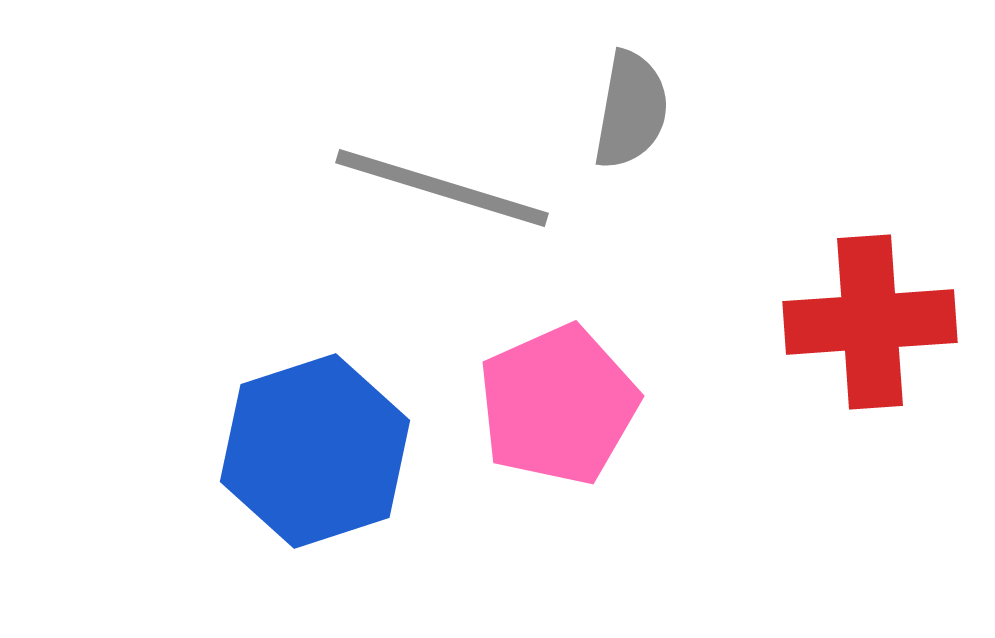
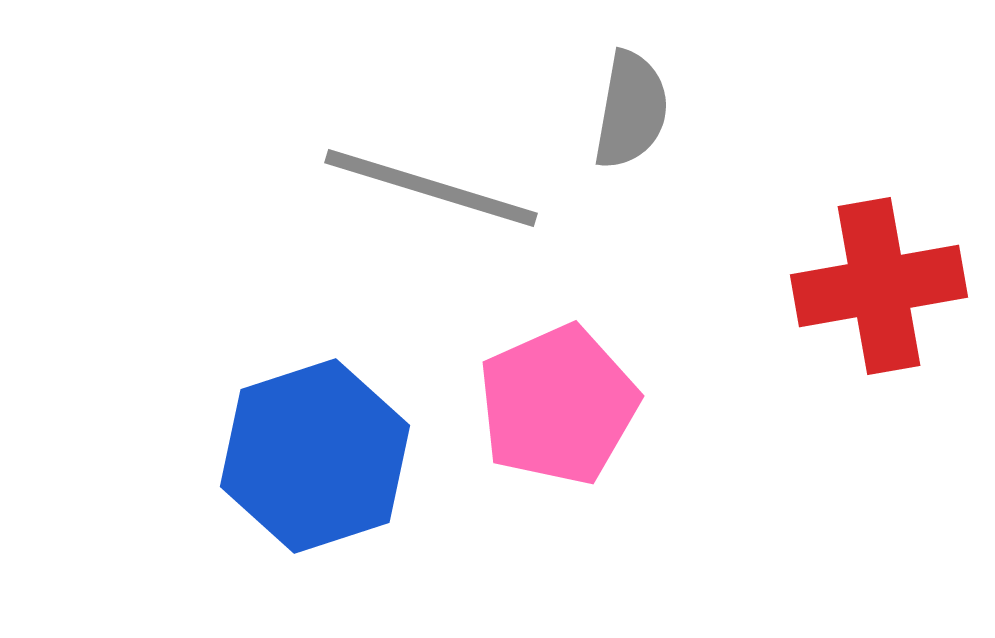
gray line: moved 11 px left
red cross: moved 9 px right, 36 px up; rotated 6 degrees counterclockwise
blue hexagon: moved 5 px down
